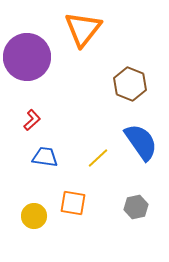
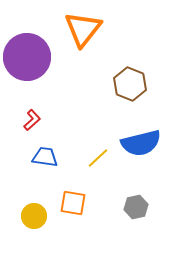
blue semicircle: moved 1 px down; rotated 111 degrees clockwise
